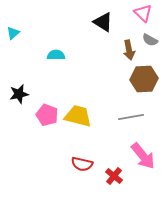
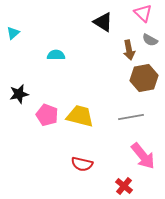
brown hexagon: moved 1 px up; rotated 8 degrees counterclockwise
yellow trapezoid: moved 2 px right
red cross: moved 10 px right, 10 px down
